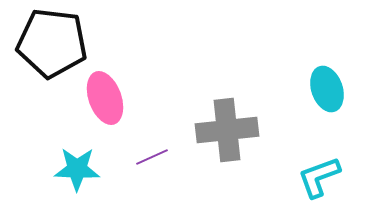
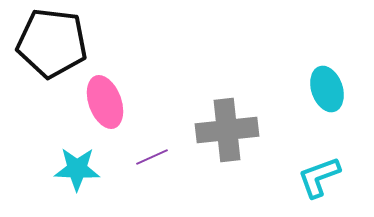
pink ellipse: moved 4 px down
